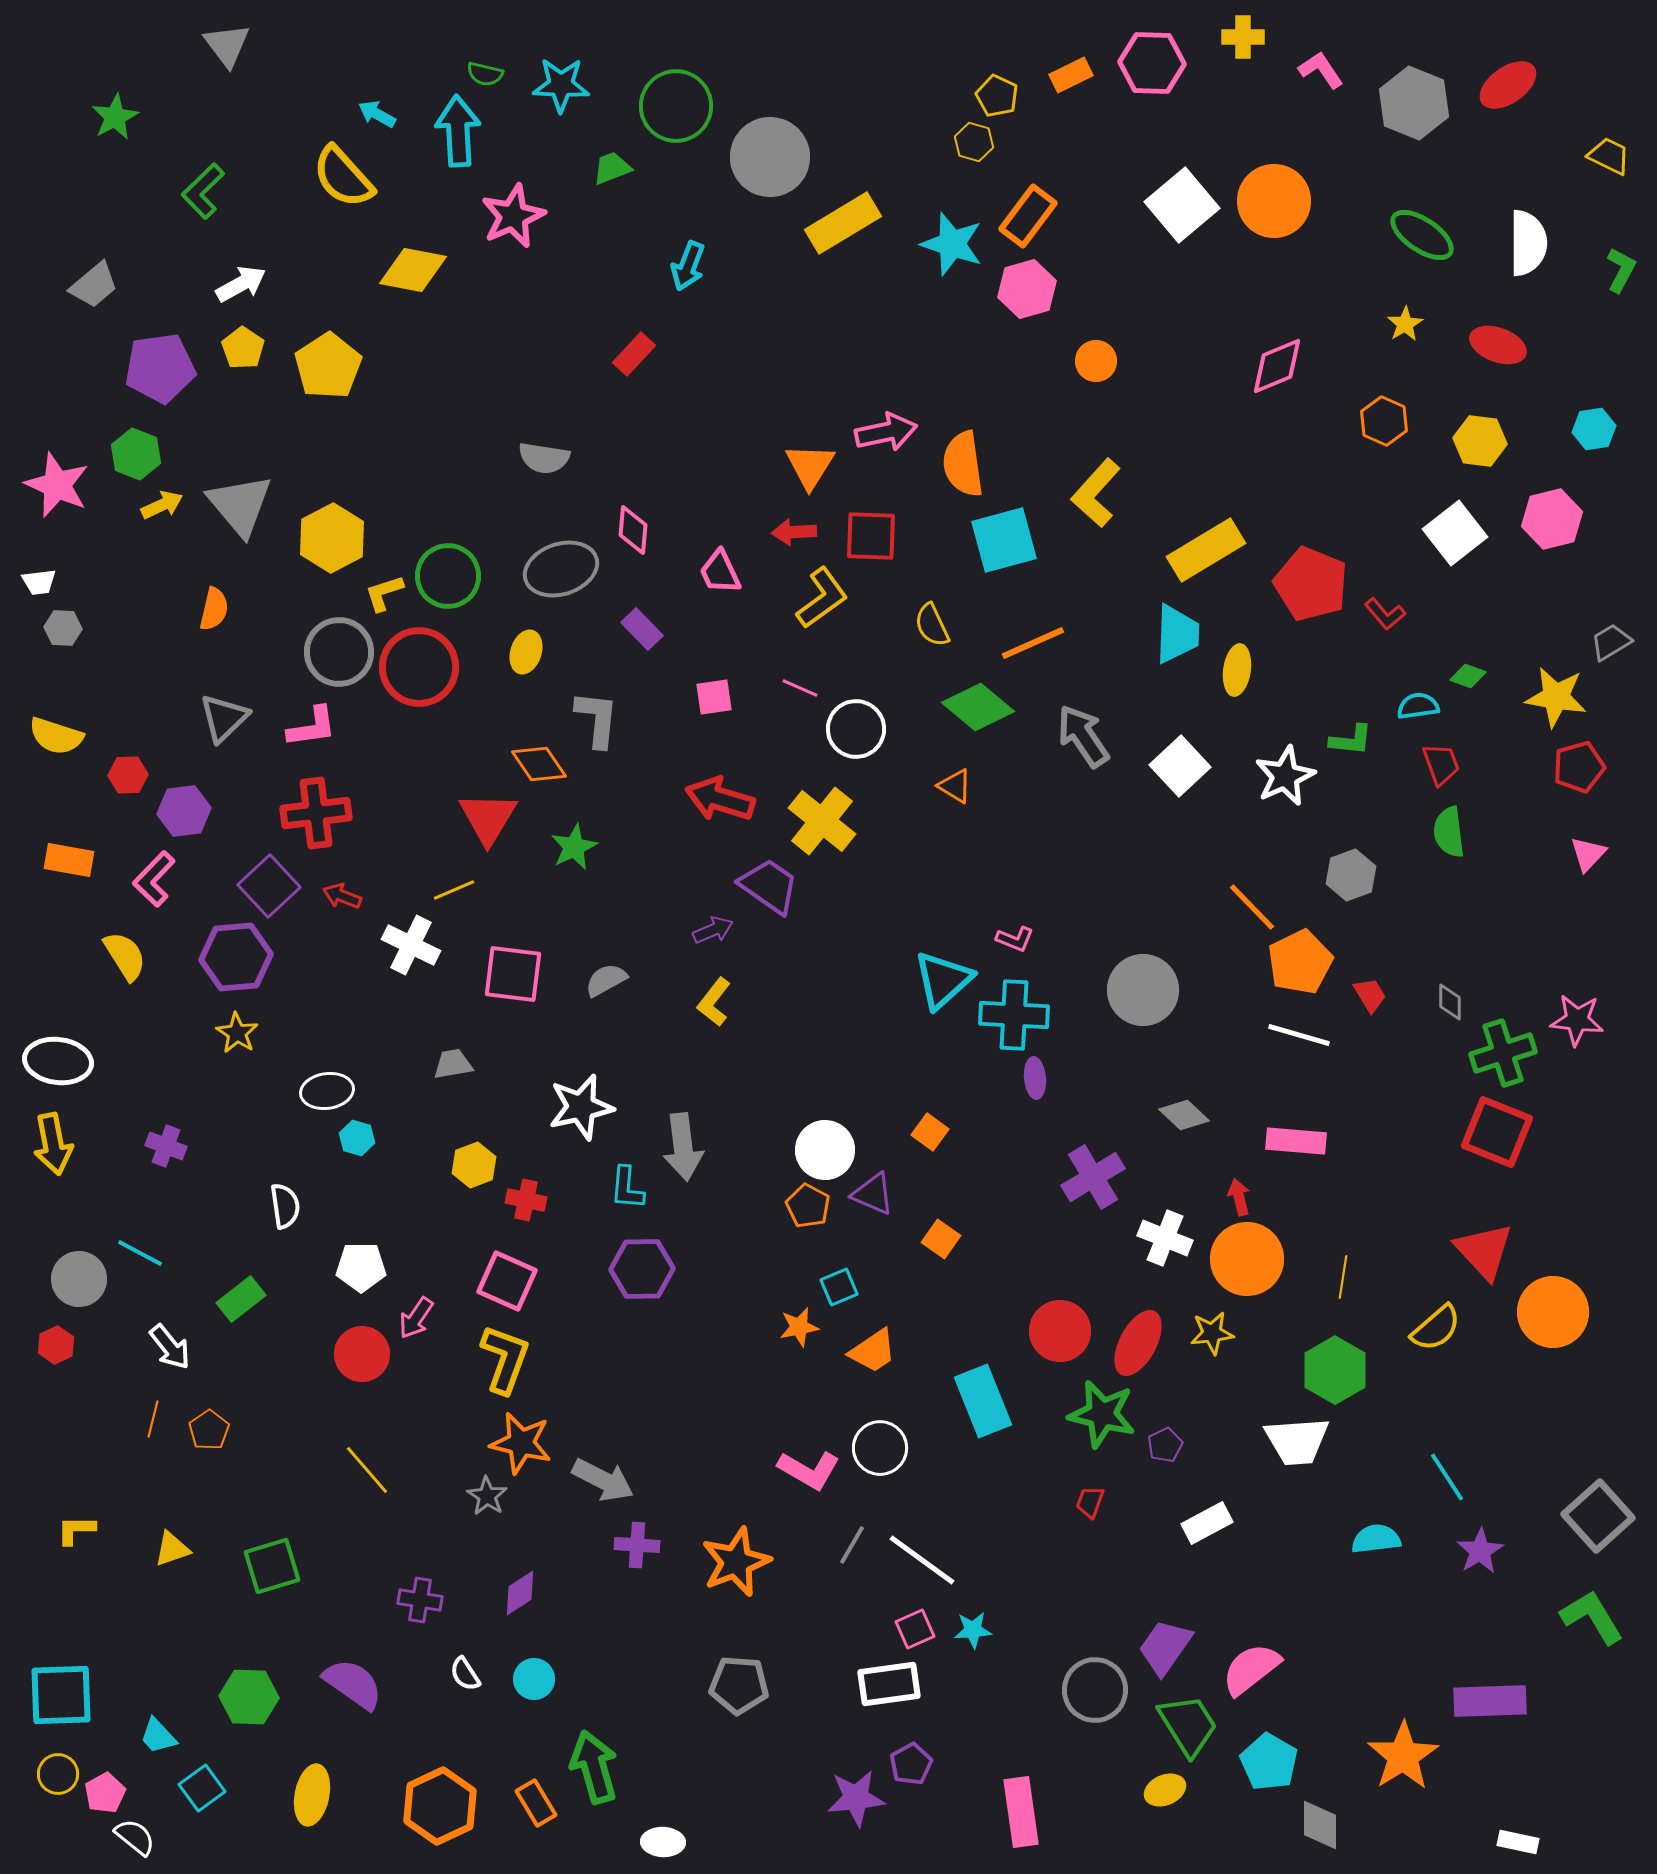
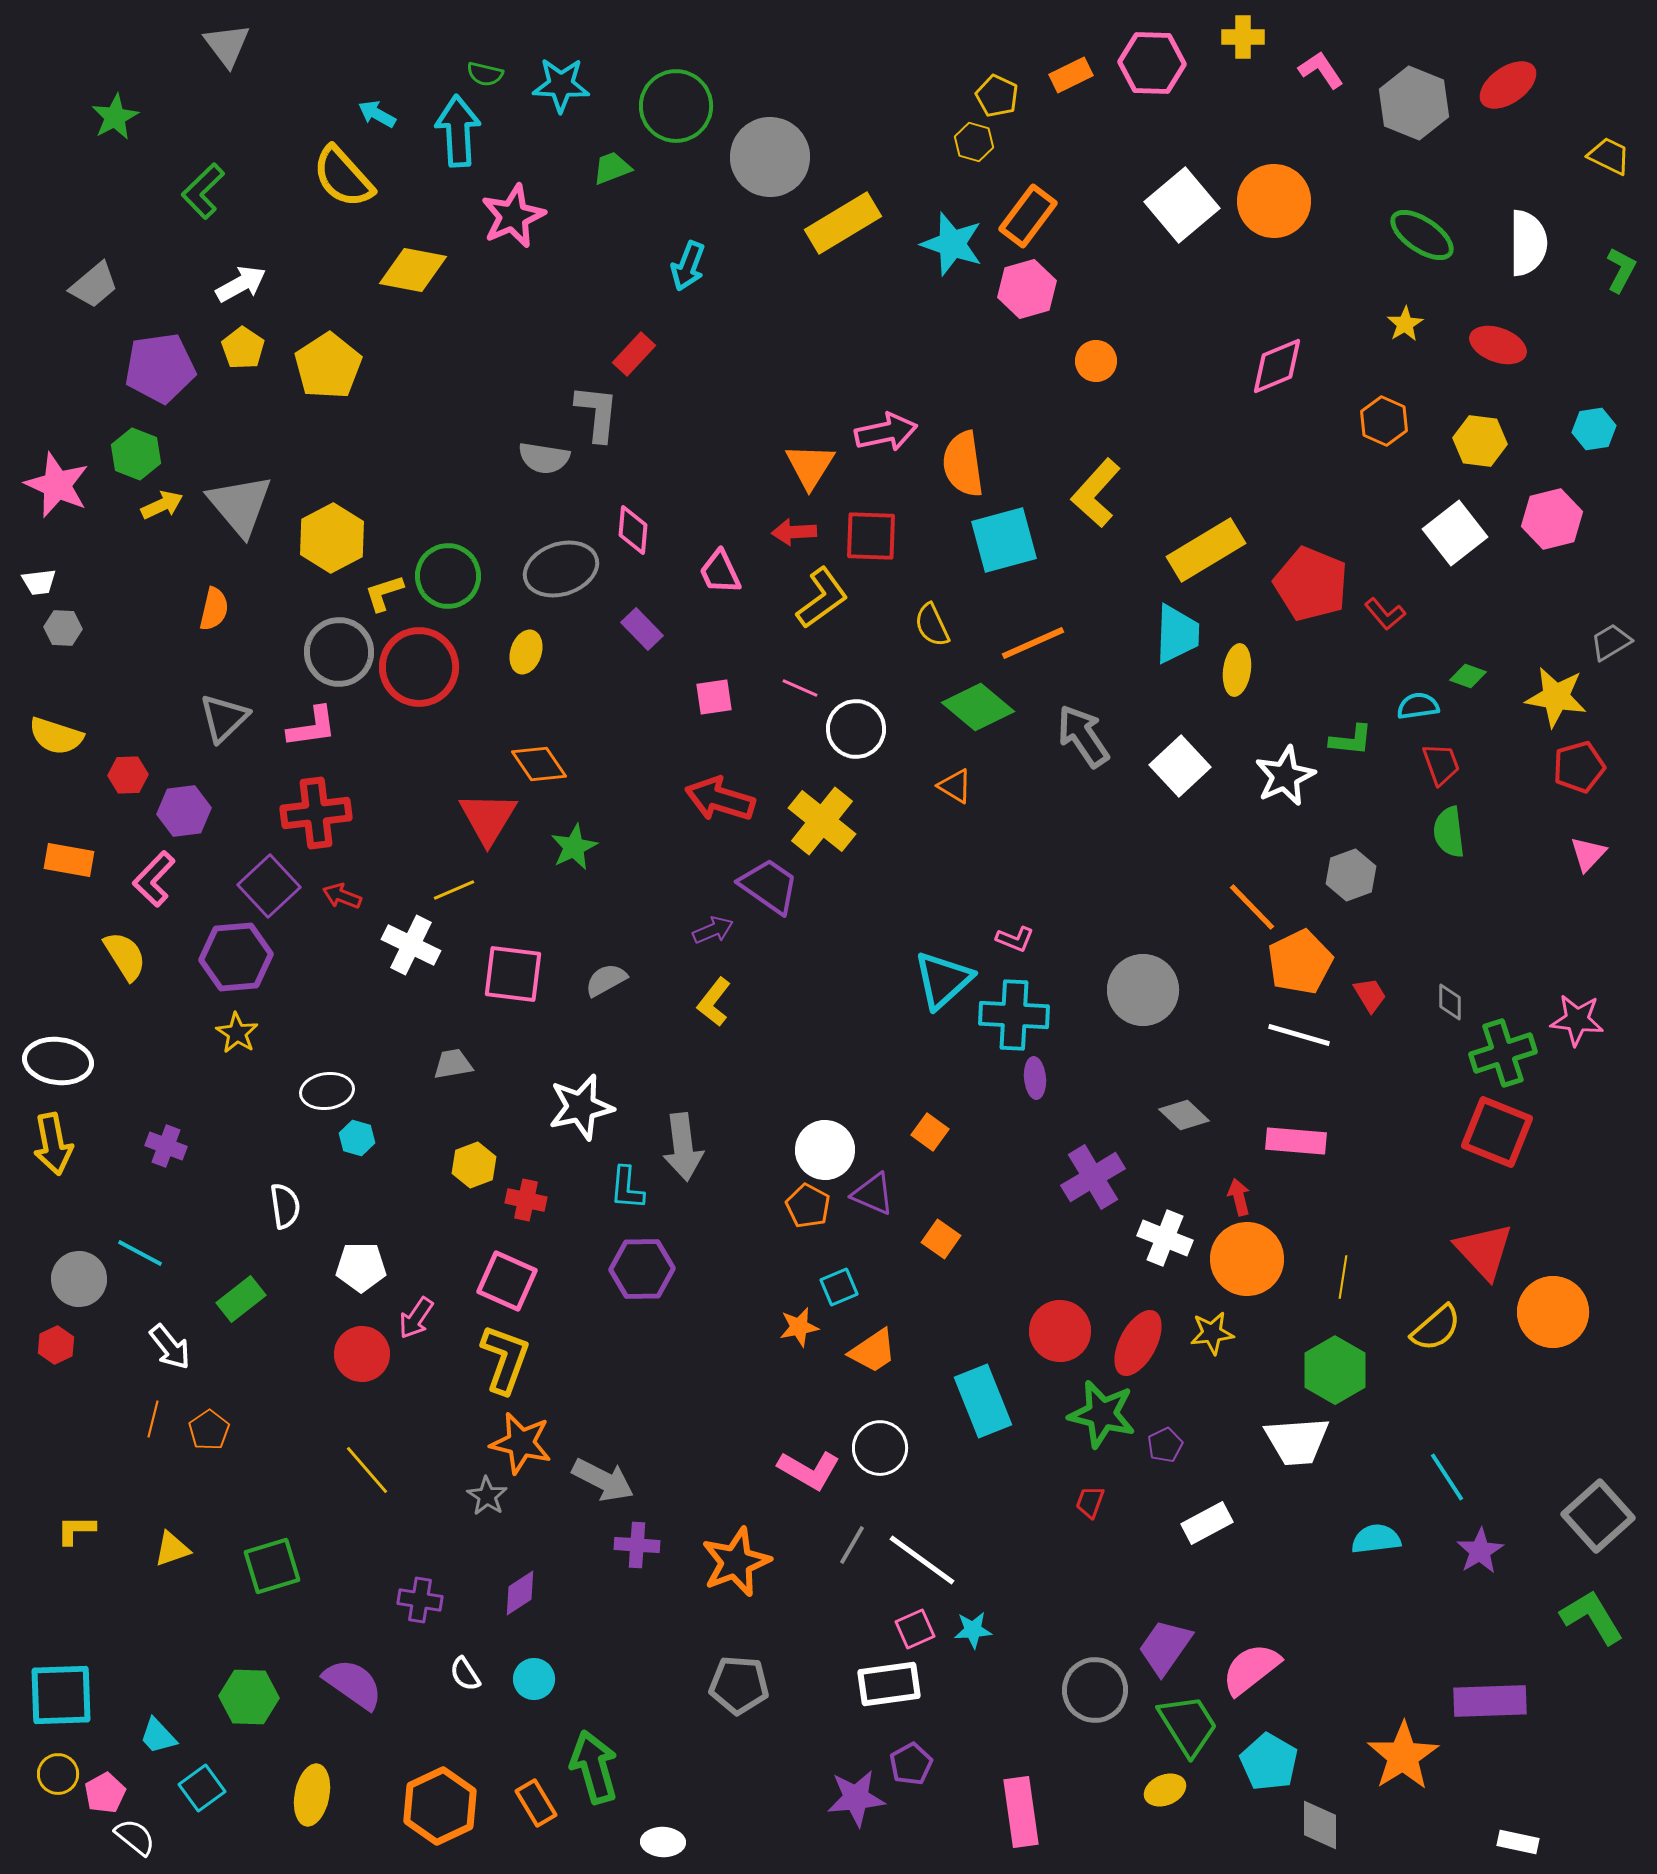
gray L-shape at (597, 719): moved 306 px up
